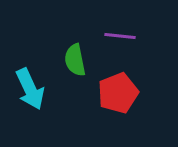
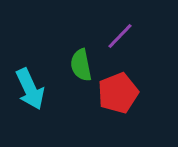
purple line: rotated 52 degrees counterclockwise
green semicircle: moved 6 px right, 5 px down
